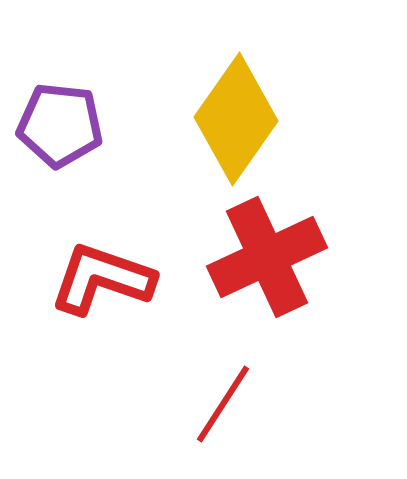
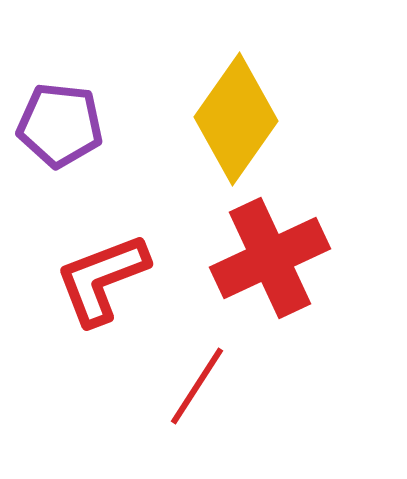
red cross: moved 3 px right, 1 px down
red L-shape: rotated 40 degrees counterclockwise
red line: moved 26 px left, 18 px up
